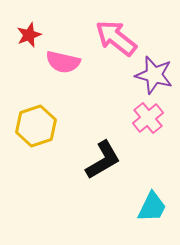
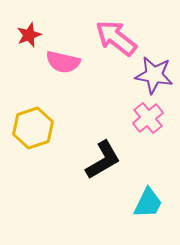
purple star: rotated 6 degrees counterclockwise
yellow hexagon: moved 3 px left, 2 px down
cyan trapezoid: moved 4 px left, 4 px up
